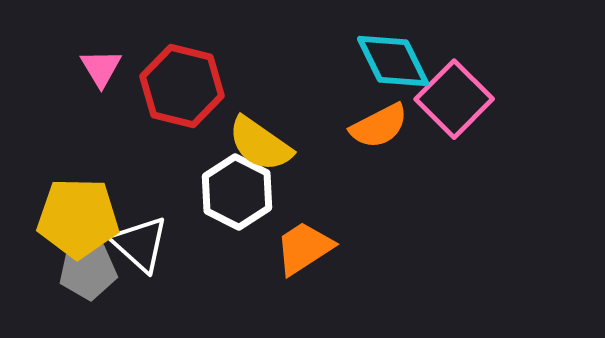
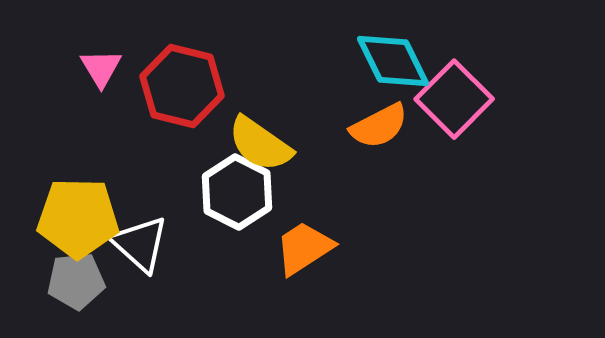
gray pentagon: moved 12 px left, 10 px down
